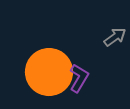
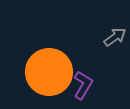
purple L-shape: moved 4 px right, 7 px down
